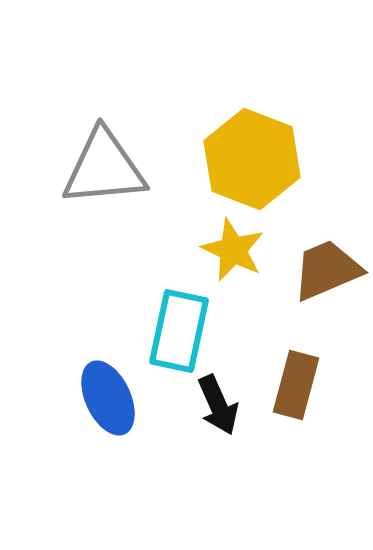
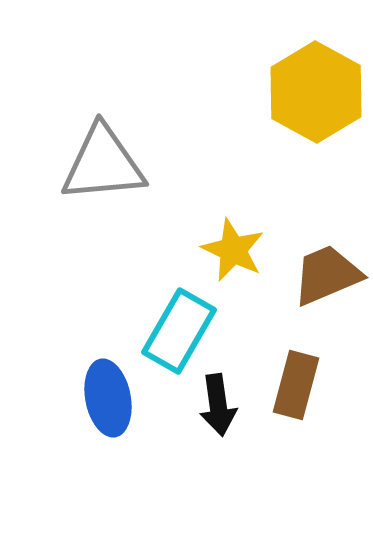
yellow hexagon: moved 64 px right, 67 px up; rotated 8 degrees clockwise
gray triangle: moved 1 px left, 4 px up
brown trapezoid: moved 5 px down
cyan rectangle: rotated 18 degrees clockwise
blue ellipse: rotated 14 degrees clockwise
black arrow: rotated 16 degrees clockwise
